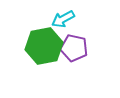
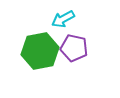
green hexagon: moved 4 px left, 5 px down
